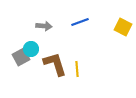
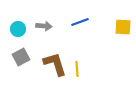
yellow square: rotated 24 degrees counterclockwise
cyan circle: moved 13 px left, 20 px up
